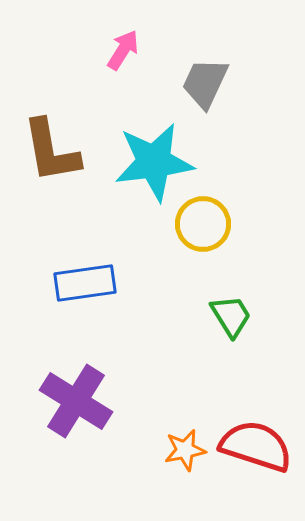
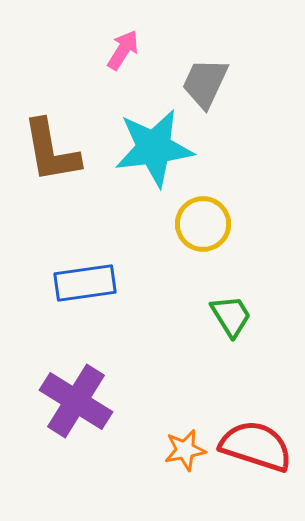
cyan star: moved 14 px up
